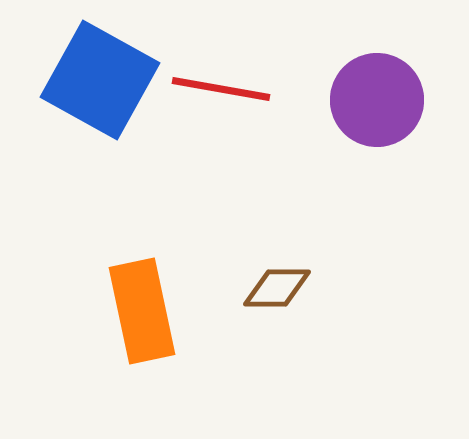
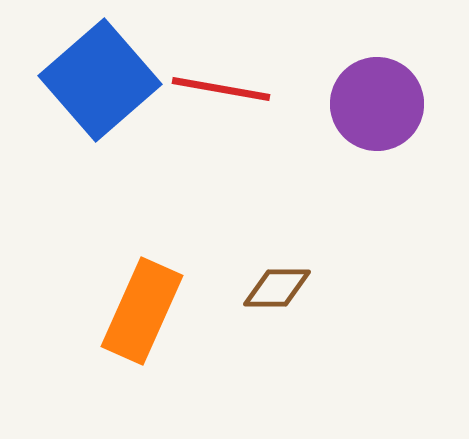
blue square: rotated 20 degrees clockwise
purple circle: moved 4 px down
orange rectangle: rotated 36 degrees clockwise
